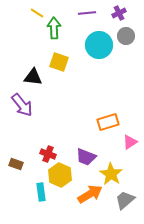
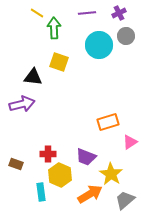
purple arrow: moved 1 px up; rotated 65 degrees counterclockwise
red cross: rotated 21 degrees counterclockwise
